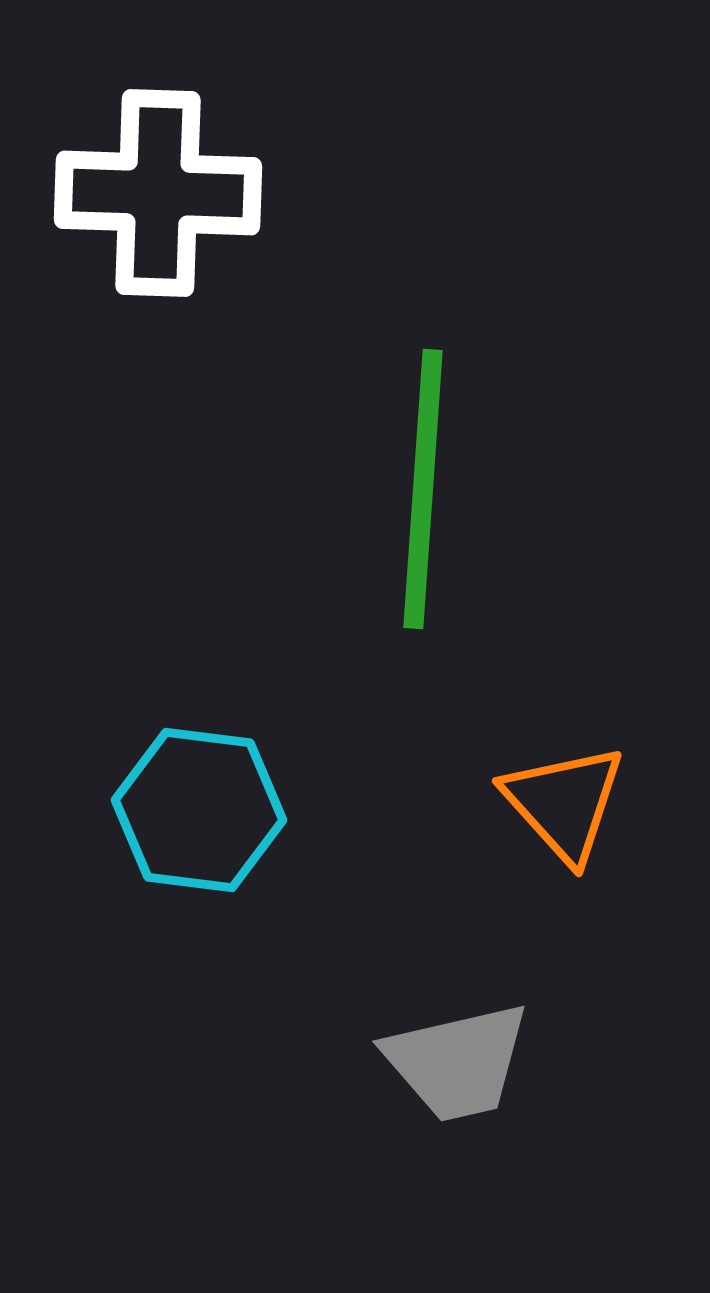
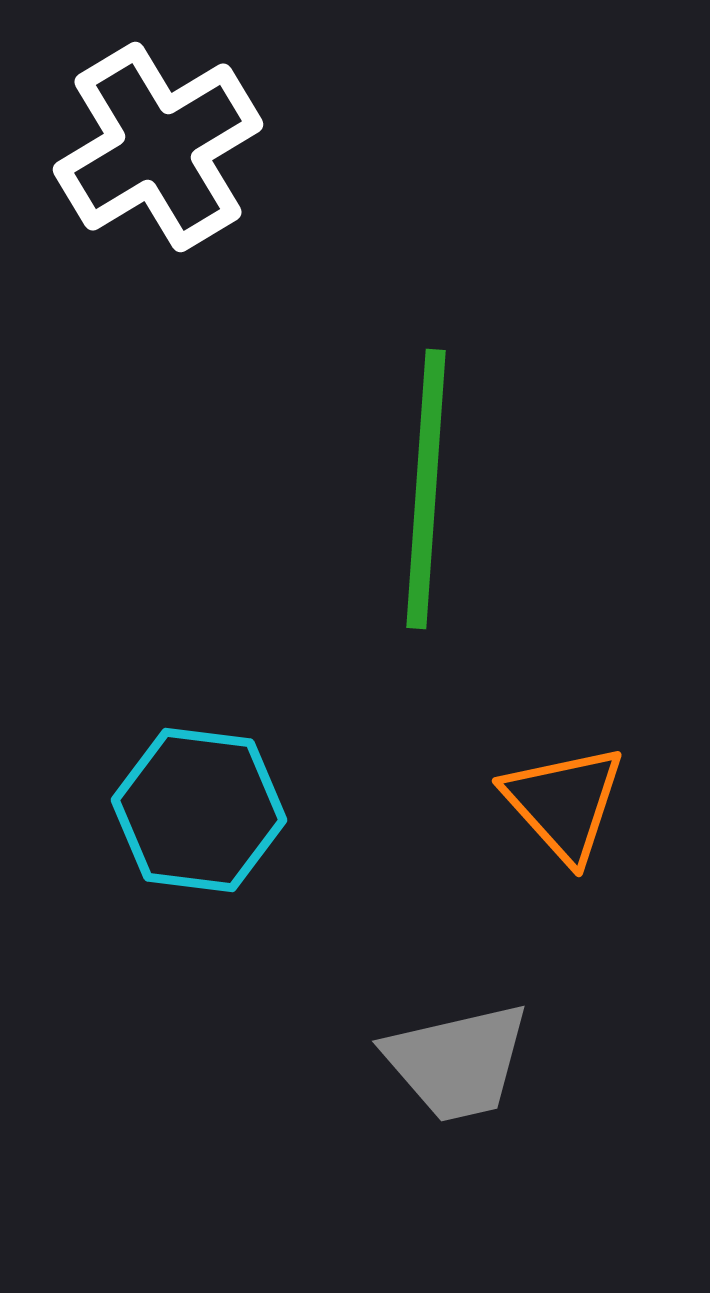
white cross: moved 46 px up; rotated 33 degrees counterclockwise
green line: moved 3 px right
